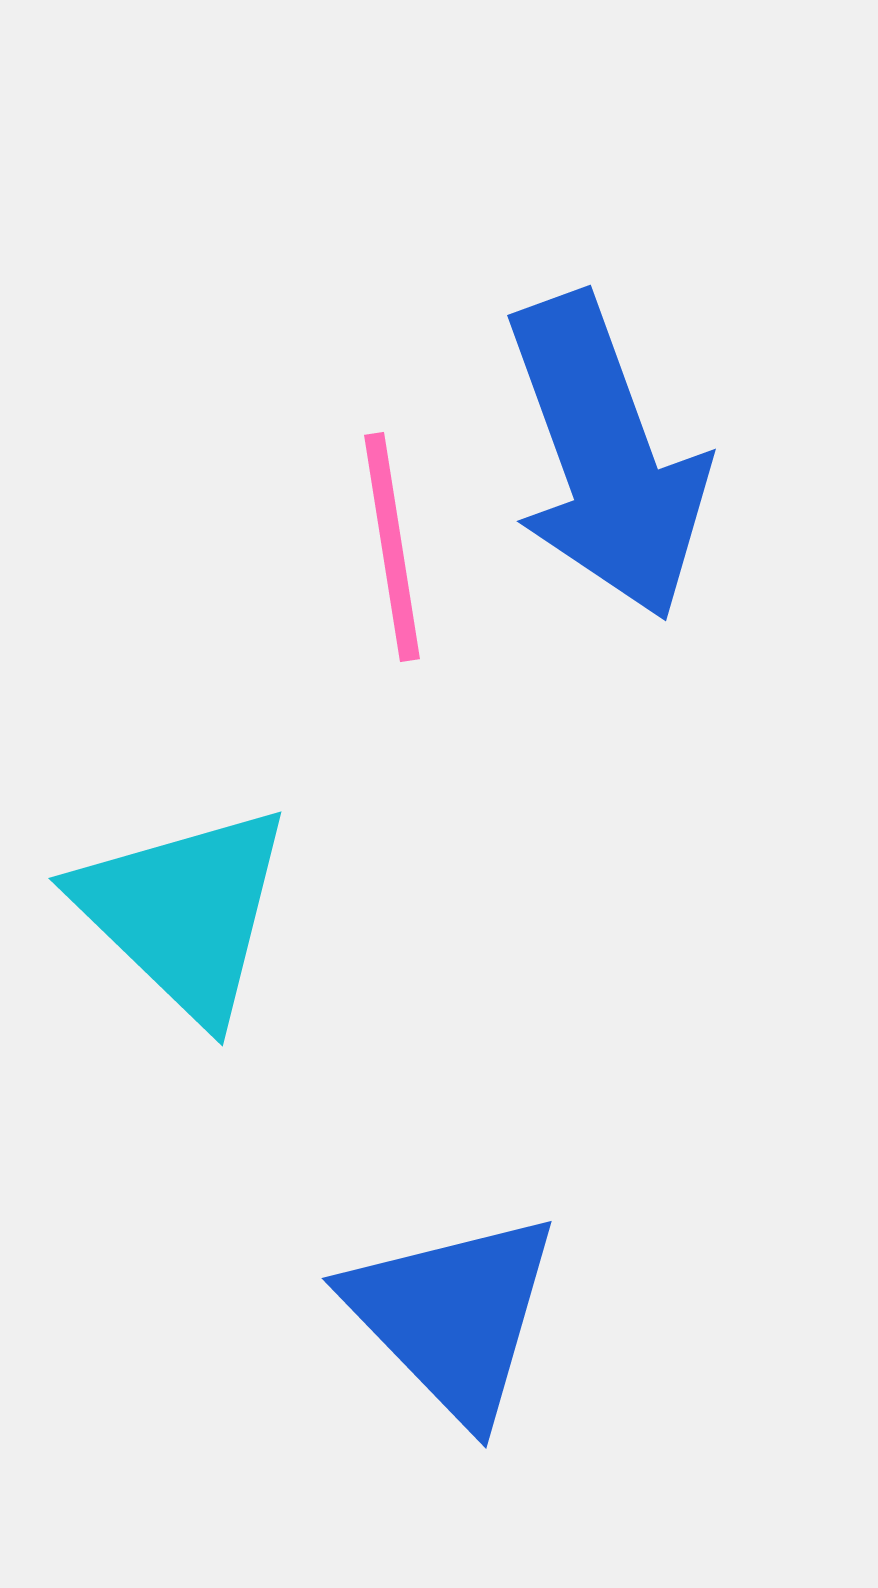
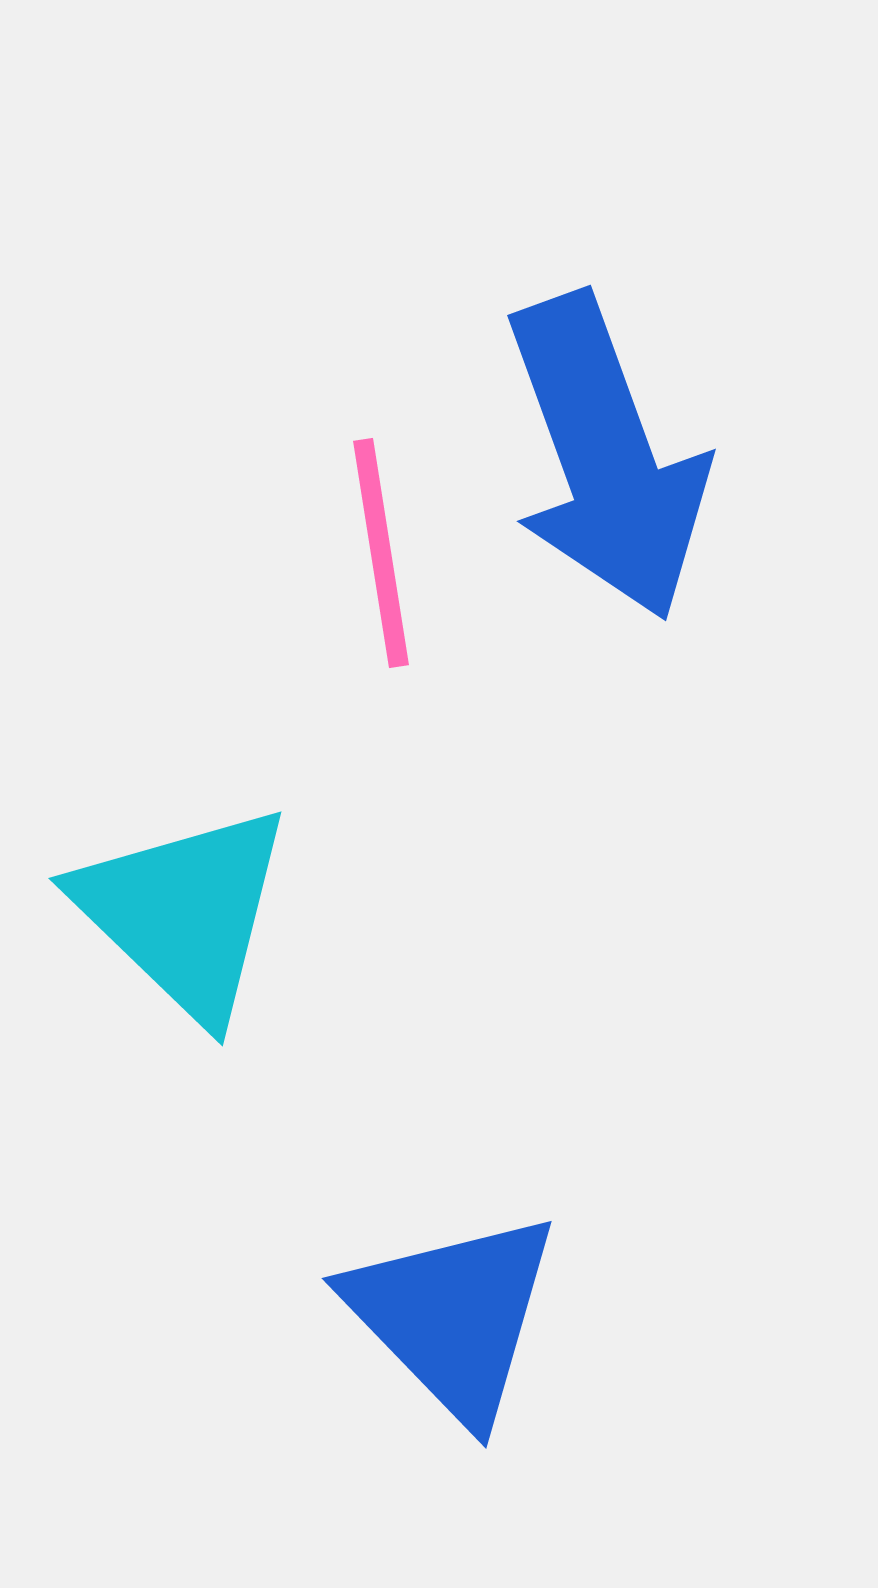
pink line: moved 11 px left, 6 px down
